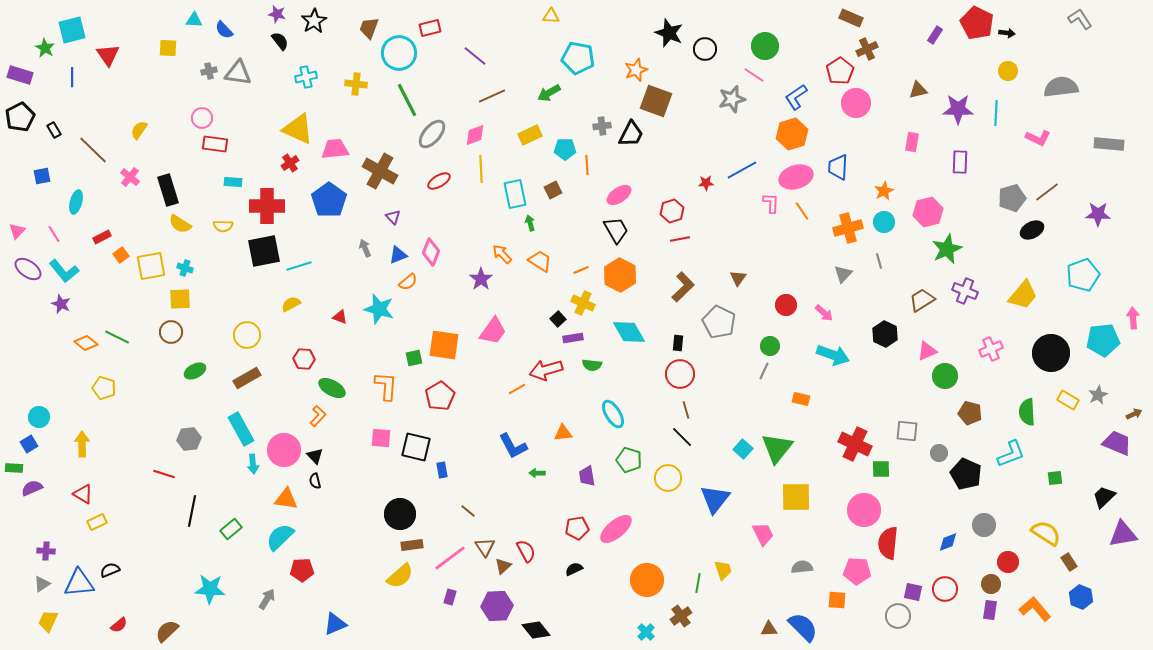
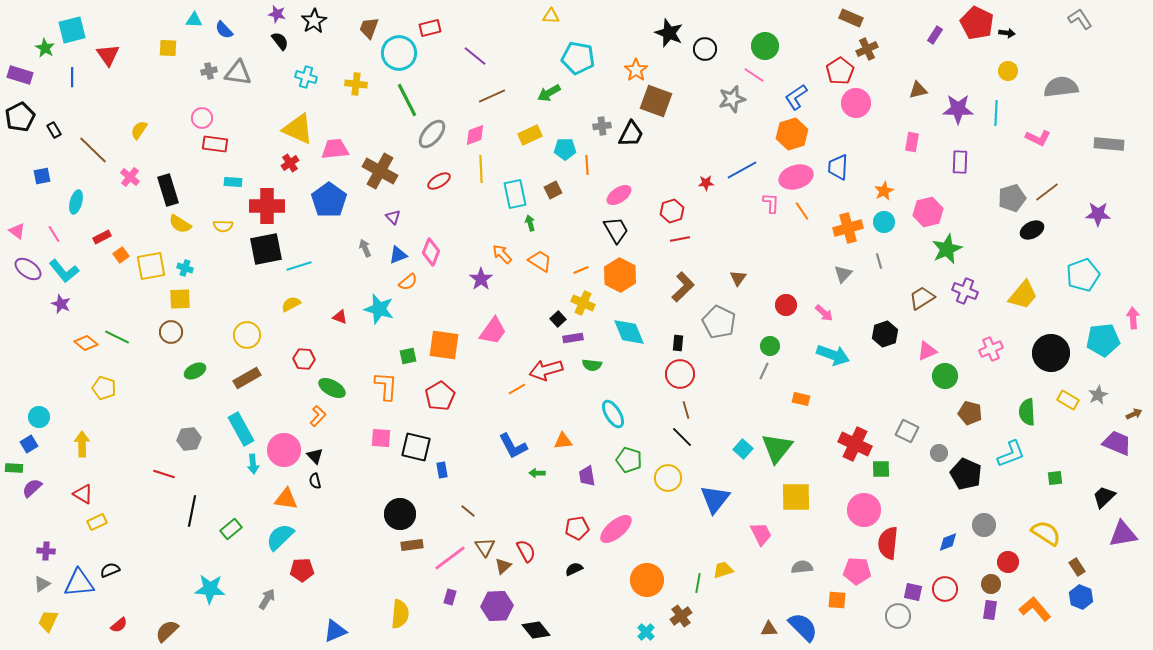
orange star at (636, 70): rotated 15 degrees counterclockwise
cyan cross at (306, 77): rotated 30 degrees clockwise
pink triangle at (17, 231): rotated 36 degrees counterclockwise
black square at (264, 251): moved 2 px right, 2 px up
brown trapezoid at (922, 300): moved 2 px up
cyan diamond at (629, 332): rotated 8 degrees clockwise
black hexagon at (885, 334): rotated 15 degrees clockwise
green square at (414, 358): moved 6 px left, 2 px up
gray square at (907, 431): rotated 20 degrees clockwise
orange triangle at (563, 433): moved 8 px down
purple semicircle at (32, 488): rotated 20 degrees counterclockwise
pink trapezoid at (763, 534): moved 2 px left
brown rectangle at (1069, 562): moved 8 px right, 5 px down
yellow trapezoid at (723, 570): rotated 90 degrees counterclockwise
yellow semicircle at (400, 576): moved 38 px down; rotated 44 degrees counterclockwise
blue triangle at (335, 624): moved 7 px down
